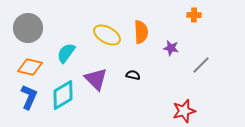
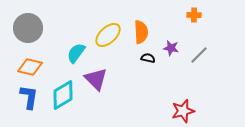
yellow ellipse: moved 1 px right; rotated 72 degrees counterclockwise
cyan semicircle: moved 10 px right
gray line: moved 2 px left, 10 px up
black semicircle: moved 15 px right, 17 px up
blue L-shape: rotated 15 degrees counterclockwise
red star: moved 1 px left
